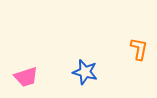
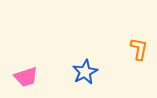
blue star: rotated 30 degrees clockwise
